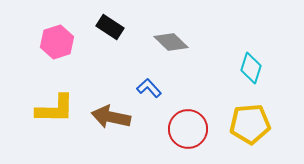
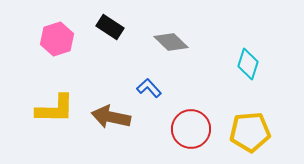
pink hexagon: moved 3 px up
cyan diamond: moved 3 px left, 4 px up
yellow pentagon: moved 8 px down
red circle: moved 3 px right
